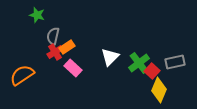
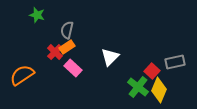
gray semicircle: moved 14 px right, 6 px up
red cross: rotated 14 degrees counterclockwise
green cross: moved 1 px left, 24 px down; rotated 15 degrees counterclockwise
